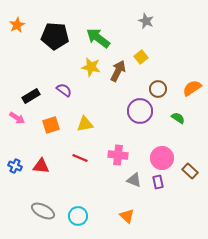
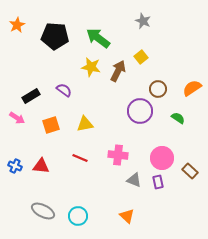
gray star: moved 3 px left
